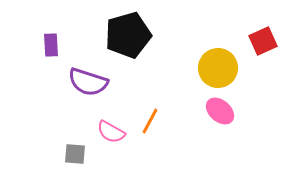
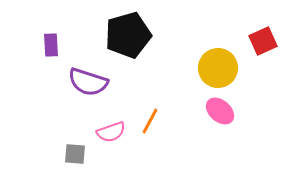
pink semicircle: rotated 48 degrees counterclockwise
